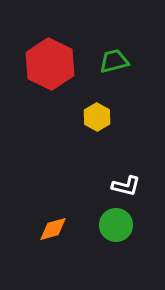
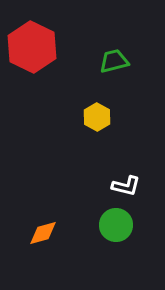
red hexagon: moved 18 px left, 17 px up
orange diamond: moved 10 px left, 4 px down
